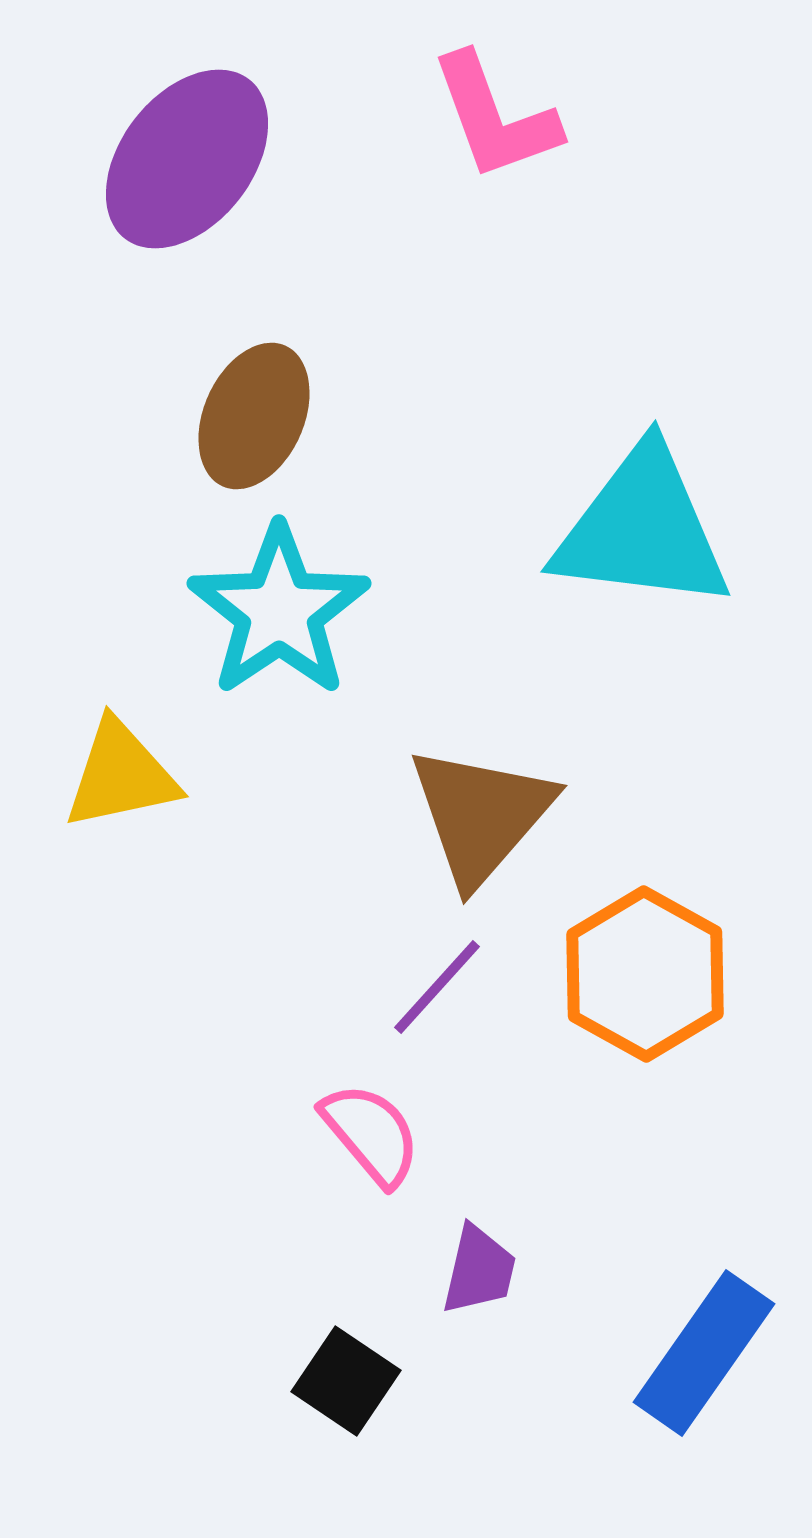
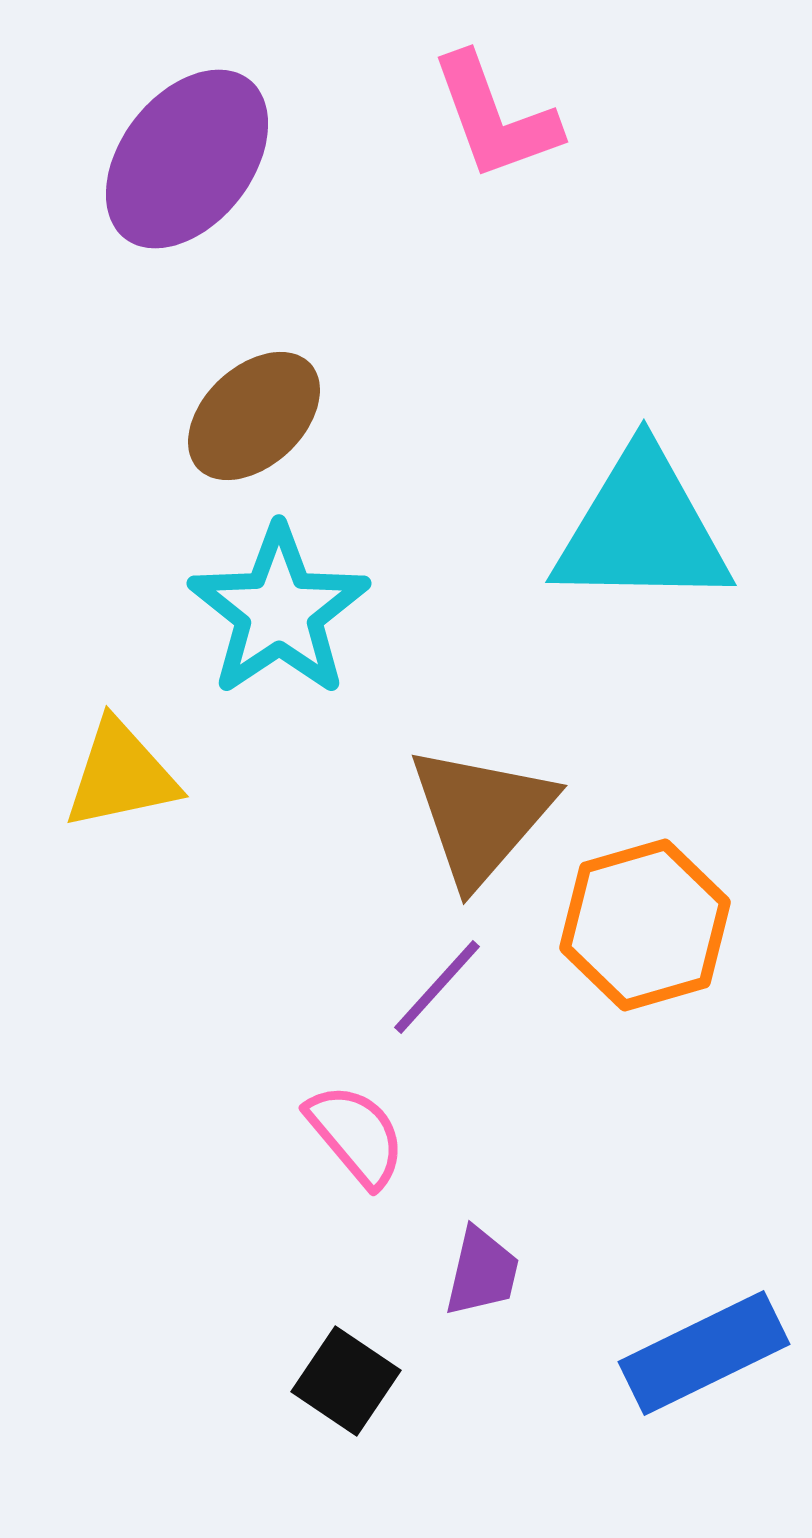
brown ellipse: rotated 23 degrees clockwise
cyan triangle: rotated 6 degrees counterclockwise
orange hexagon: moved 49 px up; rotated 15 degrees clockwise
pink semicircle: moved 15 px left, 1 px down
purple trapezoid: moved 3 px right, 2 px down
blue rectangle: rotated 29 degrees clockwise
